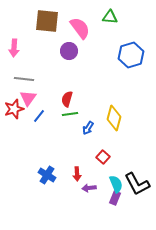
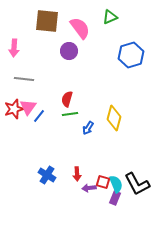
green triangle: rotated 28 degrees counterclockwise
pink triangle: moved 9 px down
red square: moved 25 px down; rotated 24 degrees counterclockwise
